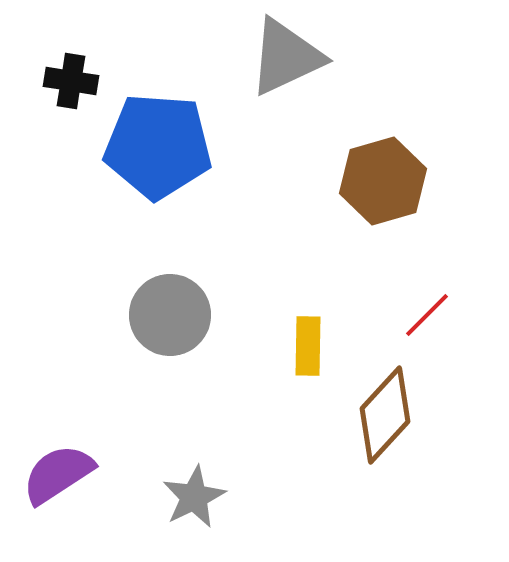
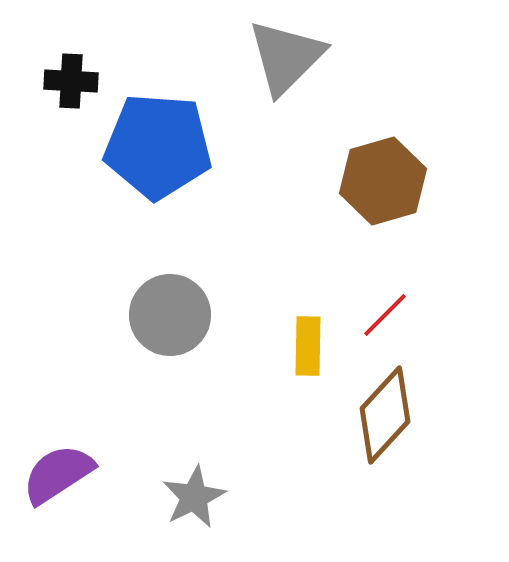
gray triangle: rotated 20 degrees counterclockwise
black cross: rotated 6 degrees counterclockwise
red line: moved 42 px left
